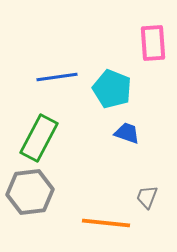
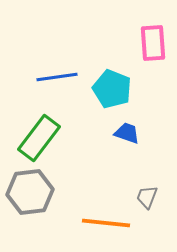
green rectangle: rotated 9 degrees clockwise
